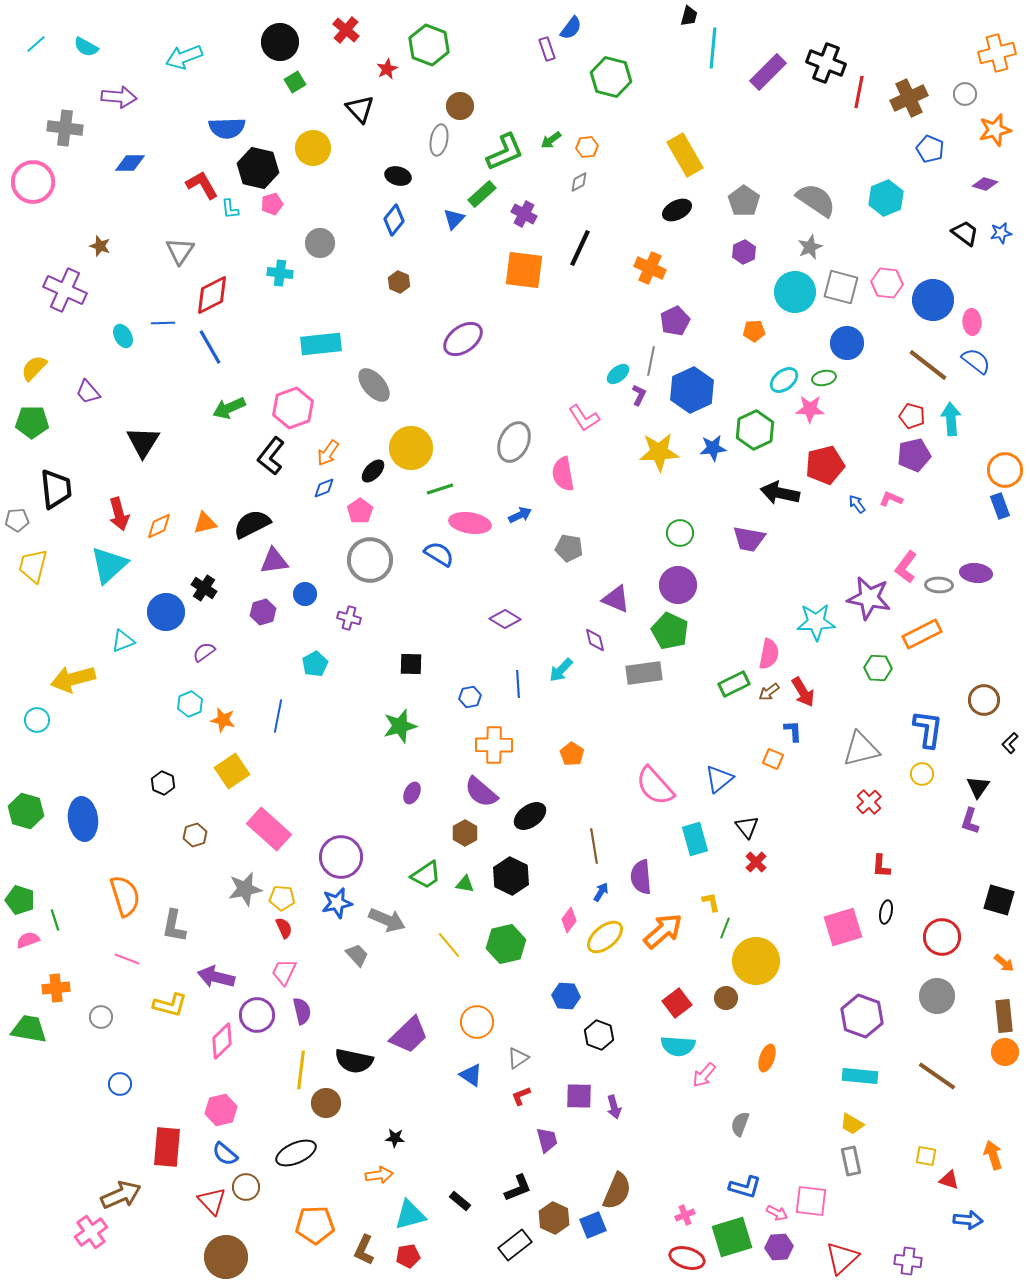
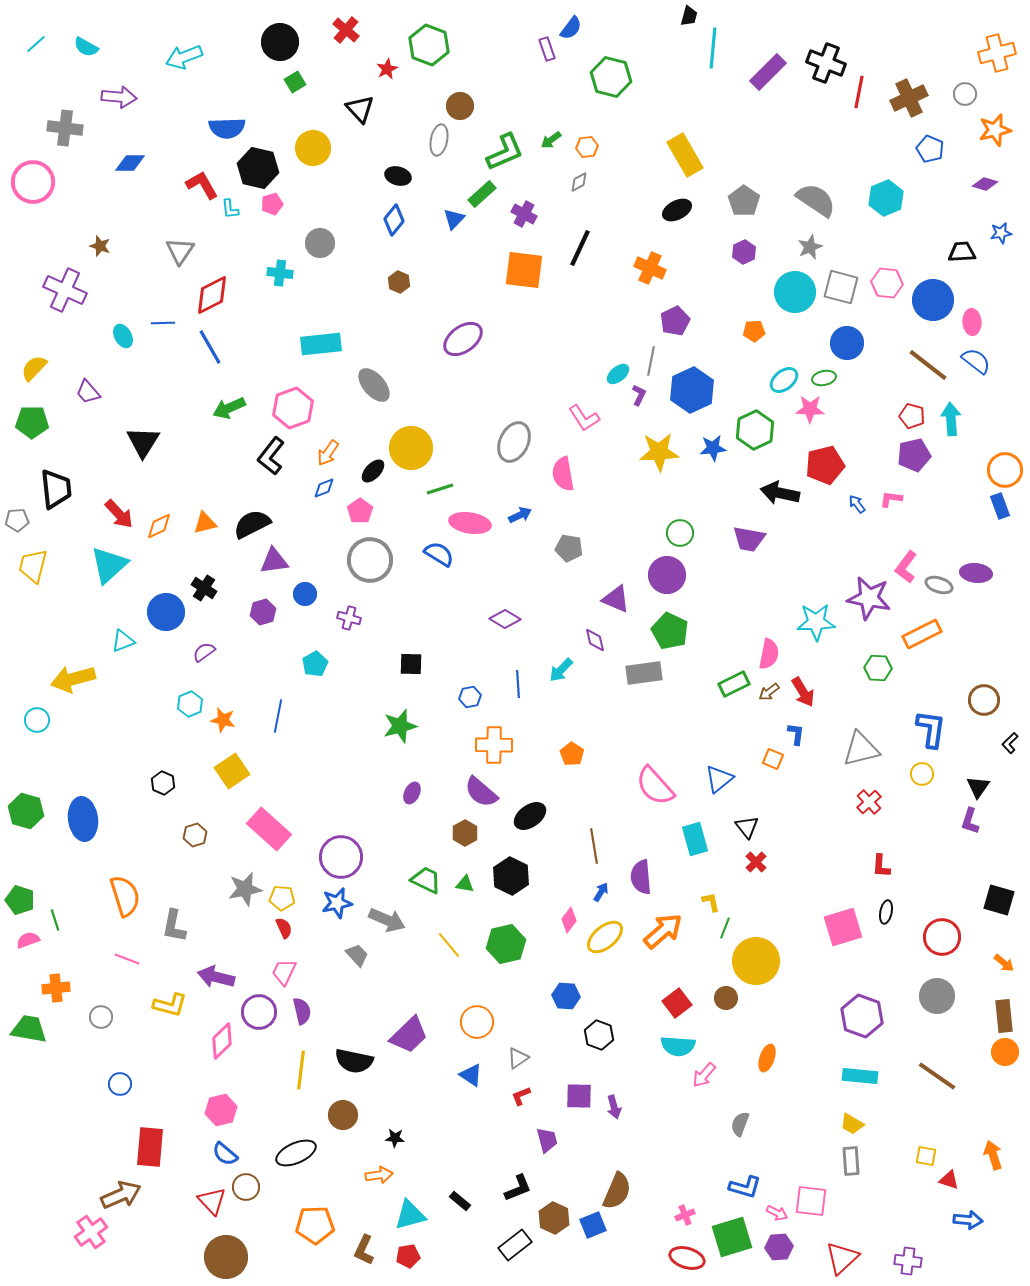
black trapezoid at (965, 233): moved 3 px left, 19 px down; rotated 40 degrees counterclockwise
pink L-shape at (891, 499): rotated 15 degrees counterclockwise
red arrow at (119, 514): rotated 28 degrees counterclockwise
purple circle at (678, 585): moved 11 px left, 10 px up
gray ellipse at (939, 585): rotated 16 degrees clockwise
blue L-shape at (928, 729): moved 3 px right
blue L-shape at (793, 731): moved 3 px right, 3 px down; rotated 10 degrees clockwise
green trapezoid at (426, 875): moved 5 px down; rotated 120 degrees counterclockwise
purple circle at (257, 1015): moved 2 px right, 3 px up
brown circle at (326, 1103): moved 17 px right, 12 px down
red rectangle at (167, 1147): moved 17 px left
gray rectangle at (851, 1161): rotated 8 degrees clockwise
